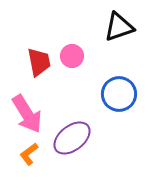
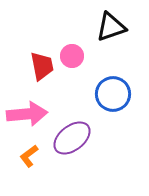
black triangle: moved 8 px left
red trapezoid: moved 3 px right, 4 px down
blue circle: moved 6 px left
pink arrow: rotated 63 degrees counterclockwise
orange L-shape: moved 2 px down
